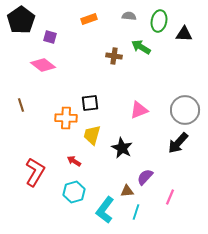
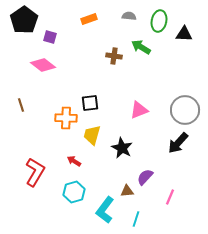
black pentagon: moved 3 px right
cyan line: moved 7 px down
